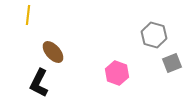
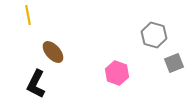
yellow line: rotated 18 degrees counterclockwise
gray square: moved 2 px right
black L-shape: moved 3 px left, 1 px down
